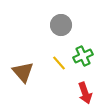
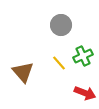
red arrow: rotated 50 degrees counterclockwise
